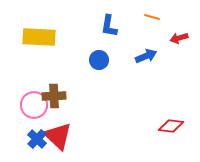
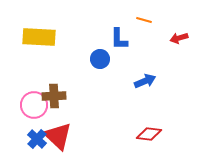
orange line: moved 8 px left, 3 px down
blue L-shape: moved 10 px right, 13 px down; rotated 10 degrees counterclockwise
blue arrow: moved 1 px left, 25 px down
blue circle: moved 1 px right, 1 px up
red diamond: moved 22 px left, 8 px down
